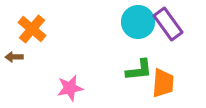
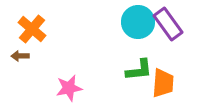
brown arrow: moved 6 px right, 1 px up
pink star: moved 1 px left
